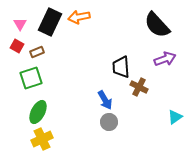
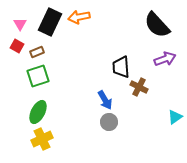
green square: moved 7 px right, 2 px up
